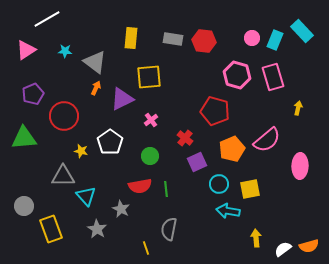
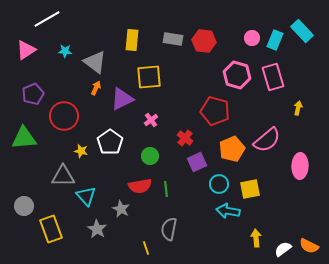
yellow rectangle at (131, 38): moved 1 px right, 2 px down
orange semicircle at (309, 246): rotated 42 degrees clockwise
